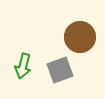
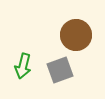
brown circle: moved 4 px left, 2 px up
